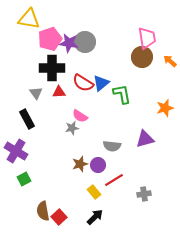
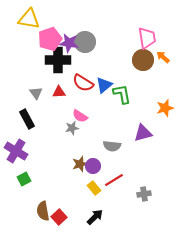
brown circle: moved 1 px right, 3 px down
orange arrow: moved 7 px left, 4 px up
black cross: moved 6 px right, 8 px up
blue triangle: moved 3 px right, 2 px down
purple triangle: moved 2 px left, 6 px up
purple circle: moved 5 px left, 1 px down
yellow rectangle: moved 4 px up
